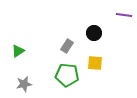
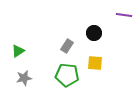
gray star: moved 6 px up
